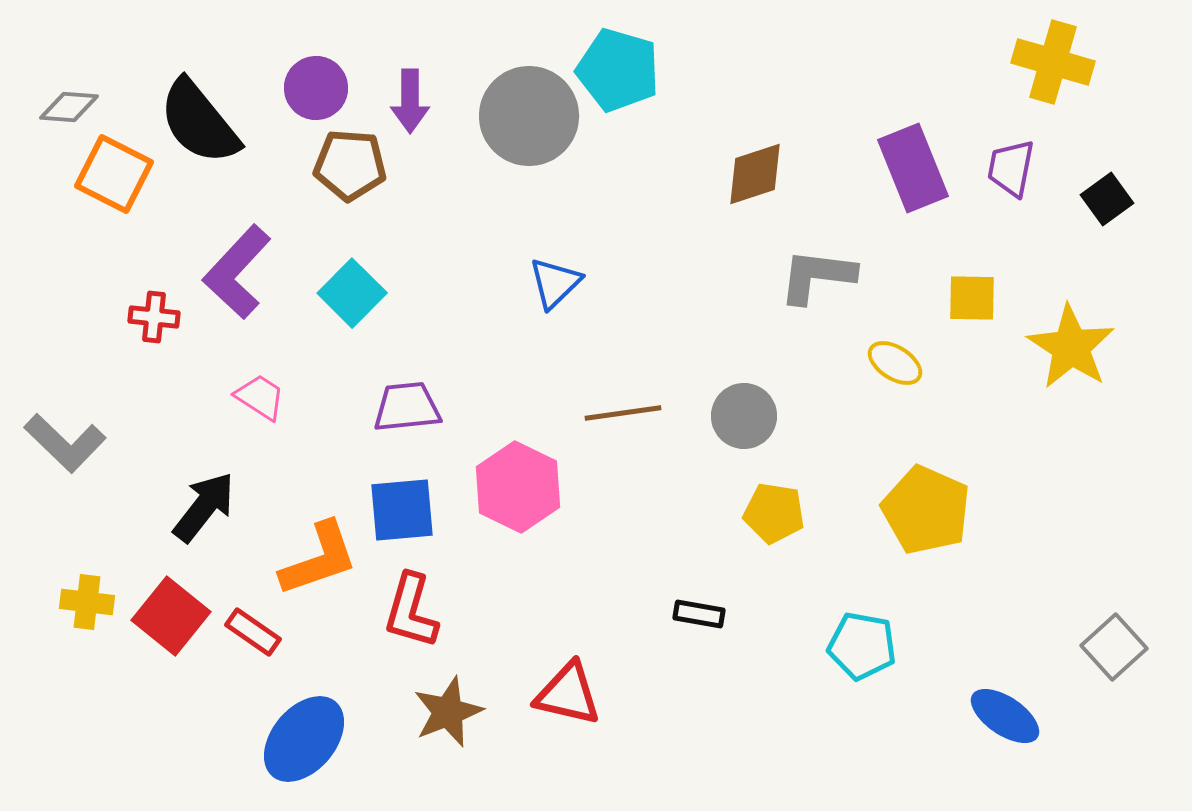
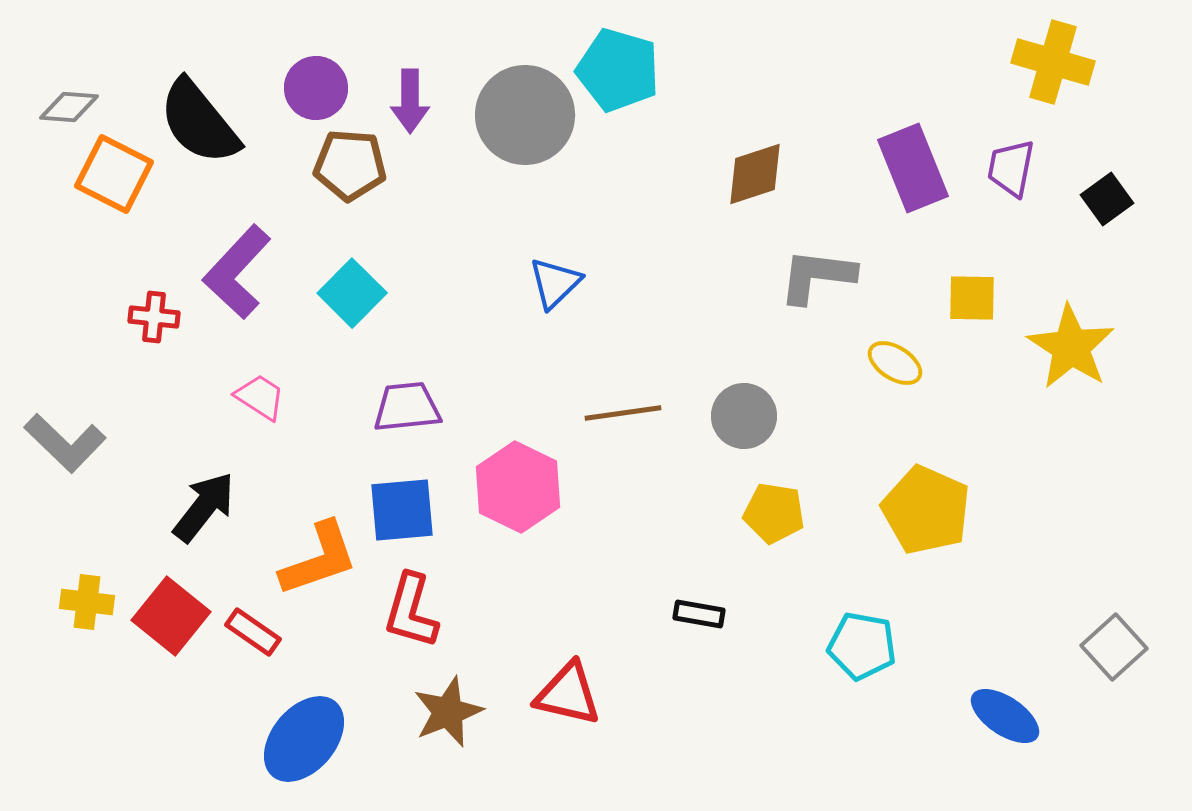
gray circle at (529, 116): moved 4 px left, 1 px up
